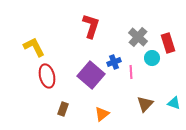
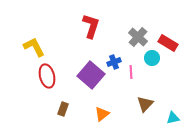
red rectangle: rotated 42 degrees counterclockwise
cyan triangle: moved 1 px left, 15 px down; rotated 32 degrees counterclockwise
